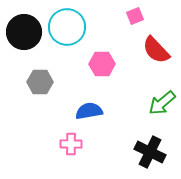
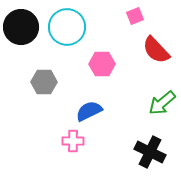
black circle: moved 3 px left, 5 px up
gray hexagon: moved 4 px right
blue semicircle: rotated 16 degrees counterclockwise
pink cross: moved 2 px right, 3 px up
